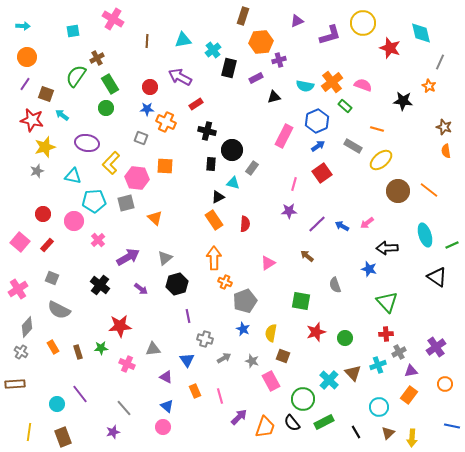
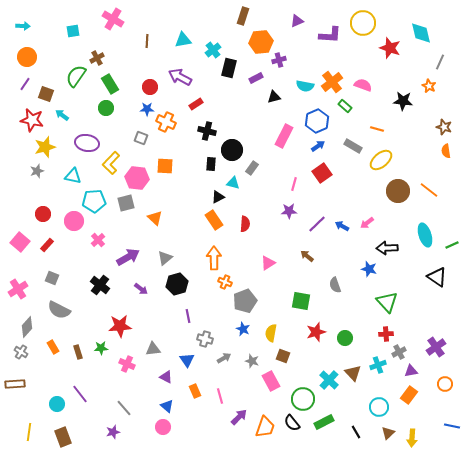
purple L-shape at (330, 35): rotated 20 degrees clockwise
